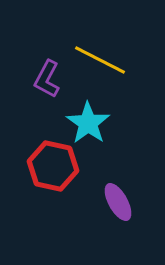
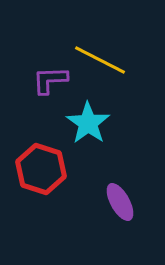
purple L-shape: moved 3 px right, 1 px down; rotated 60 degrees clockwise
red hexagon: moved 12 px left, 3 px down; rotated 6 degrees clockwise
purple ellipse: moved 2 px right
